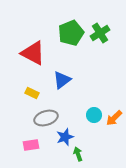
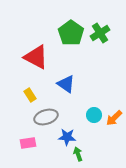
green pentagon: rotated 15 degrees counterclockwise
red triangle: moved 3 px right, 4 px down
blue triangle: moved 4 px right, 4 px down; rotated 48 degrees counterclockwise
yellow rectangle: moved 2 px left, 2 px down; rotated 32 degrees clockwise
gray ellipse: moved 1 px up
blue star: moved 2 px right; rotated 24 degrees clockwise
pink rectangle: moved 3 px left, 2 px up
